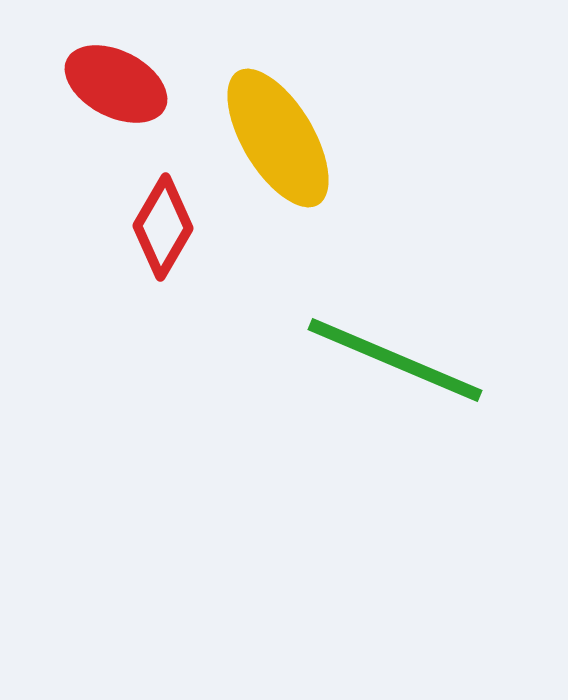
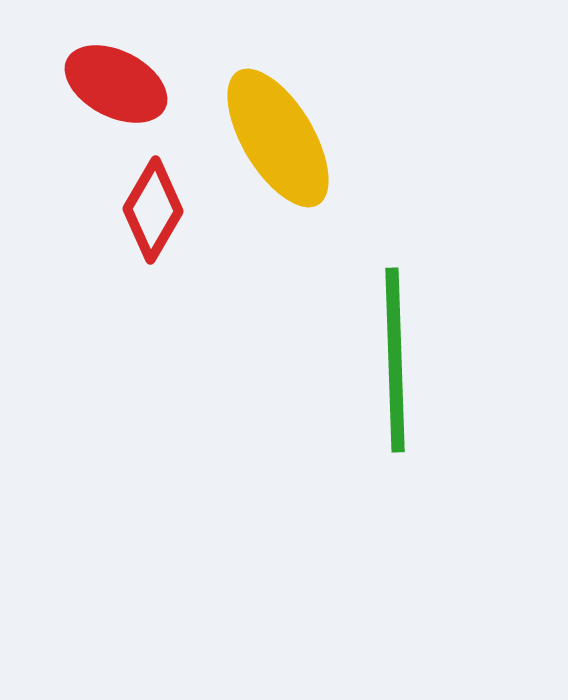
red diamond: moved 10 px left, 17 px up
green line: rotated 65 degrees clockwise
